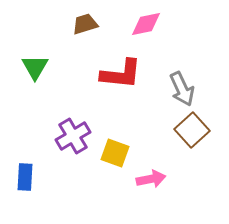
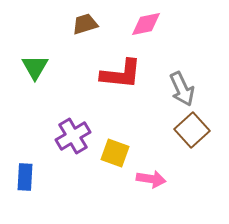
pink arrow: rotated 20 degrees clockwise
